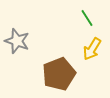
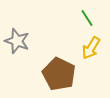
yellow arrow: moved 1 px left, 1 px up
brown pentagon: rotated 24 degrees counterclockwise
